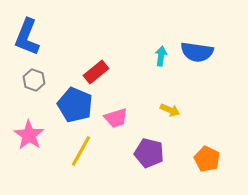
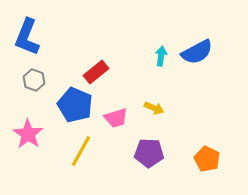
blue semicircle: rotated 36 degrees counterclockwise
yellow arrow: moved 16 px left, 2 px up
pink star: moved 1 px left, 1 px up
purple pentagon: rotated 12 degrees counterclockwise
